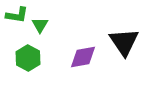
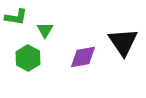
green L-shape: moved 1 px left, 2 px down
green triangle: moved 5 px right, 5 px down
black triangle: moved 1 px left
